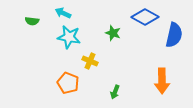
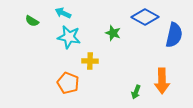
green semicircle: rotated 24 degrees clockwise
yellow cross: rotated 21 degrees counterclockwise
green arrow: moved 21 px right
